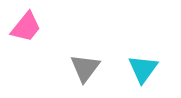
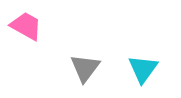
pink trapezoid: moved 1 px up; rotated 100 degrees counterclockwise
